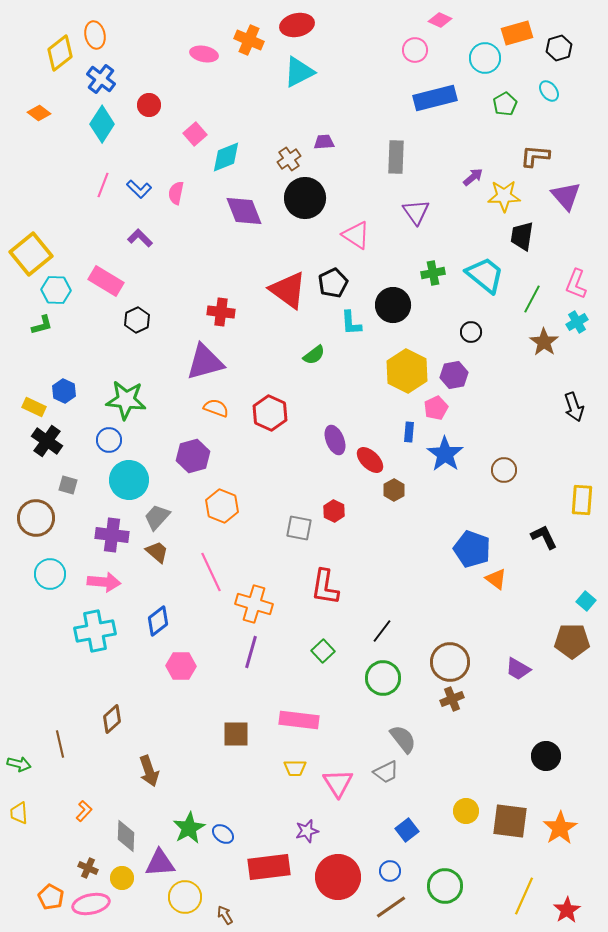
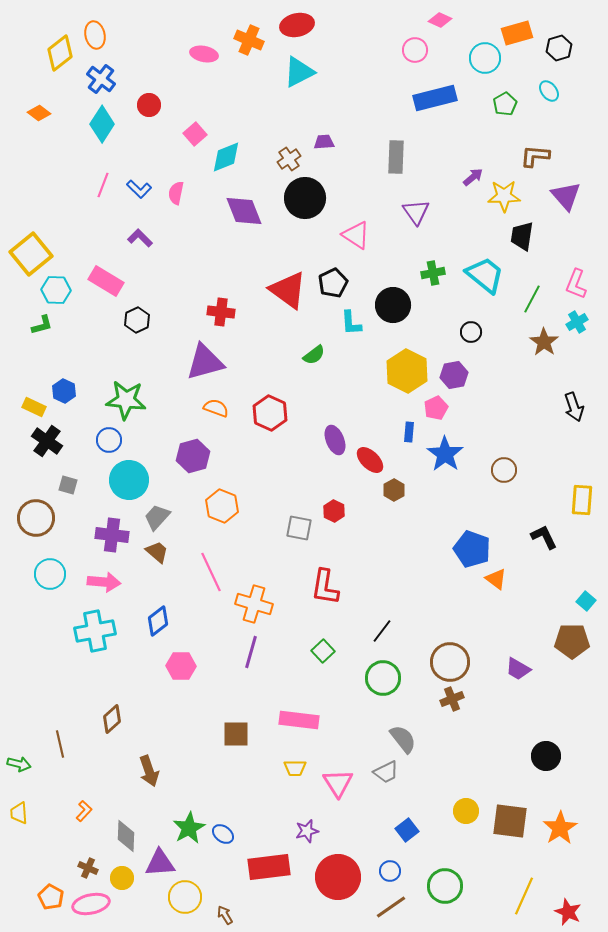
red star at (567, 910): moved 1 px right, 2 px down; rotated 16 degrees counterclockwise
